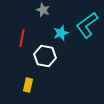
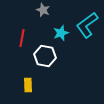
yellow rectangle: rotated 16 degrees counterclockwise
